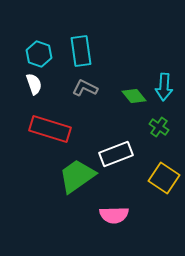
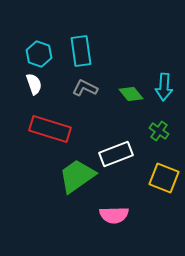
green diamond: moved 3 px left, 2 px up
green cross: moved 4 px down
yellow square: rotated 12 degrees counterclockwise
